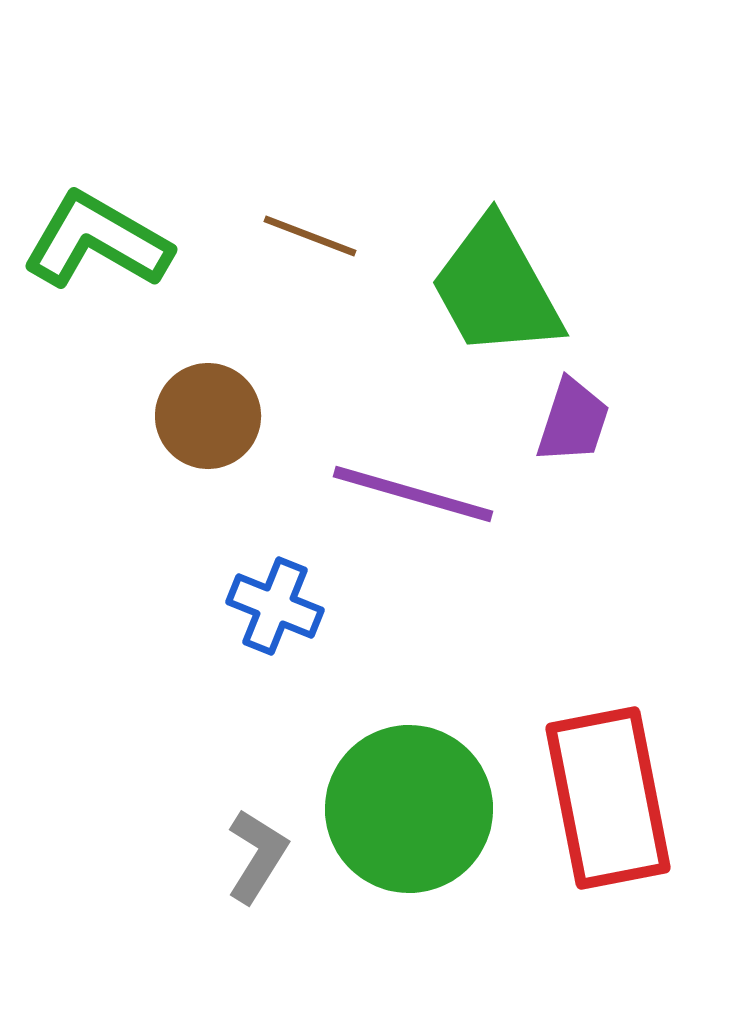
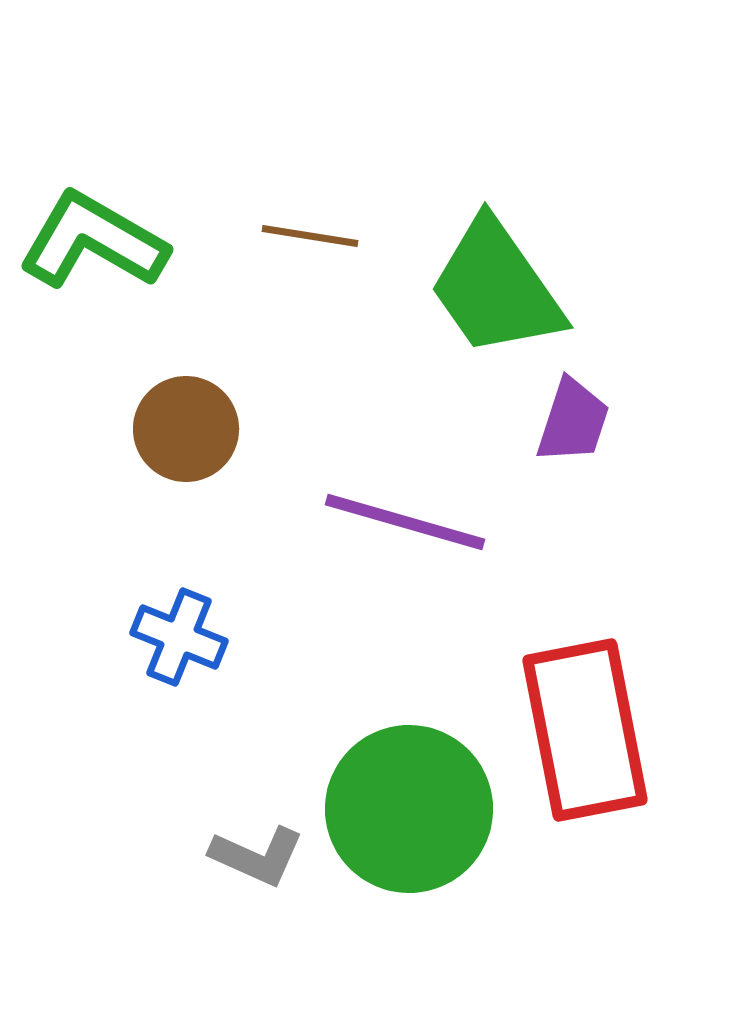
brown line: rotated 12 degrees counterclockwise
green L-shape: moved 4 px left
green trapezoid: rotated 6 degrees counterclockwise
brown circle: moved 22 px left, 13 px down
purple line: moved 8 px left, 28 px down
blue cross: moved 96 px left, 31 px down
red rectangle: moved 23 px left, 68 px up
gray L-shape: rotated 82 degrees clockwise
